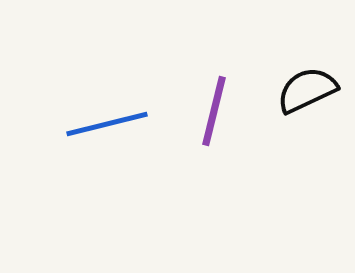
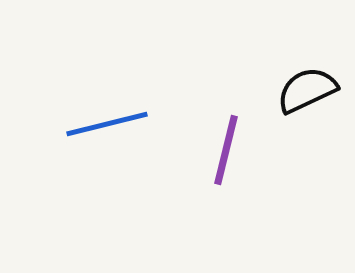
purple line: moved 12 px right, 39 px down
